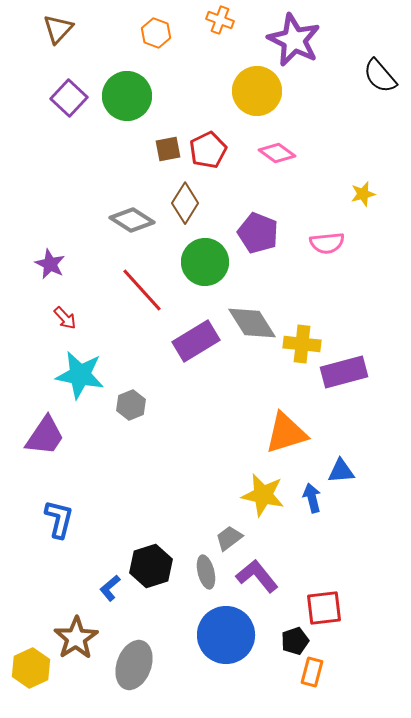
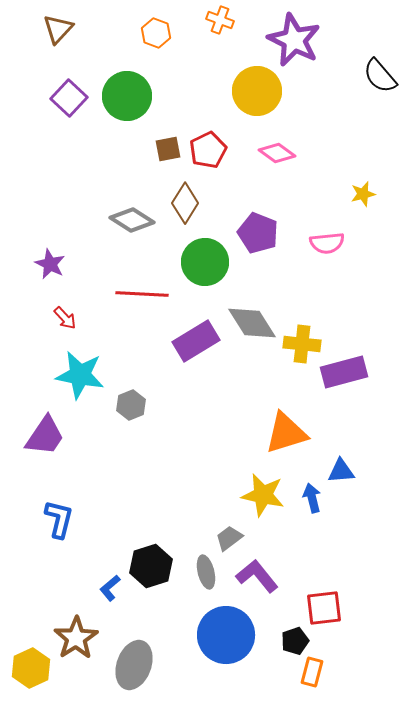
red line at (142, 290): moved 4 px down; rotated 45 degrees counterclockwise
